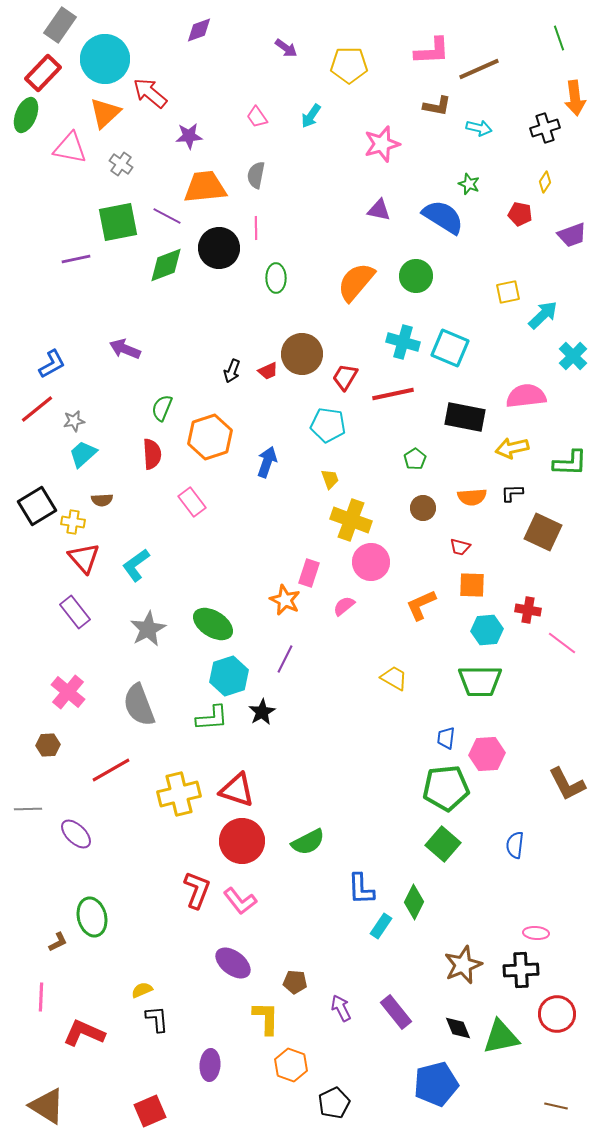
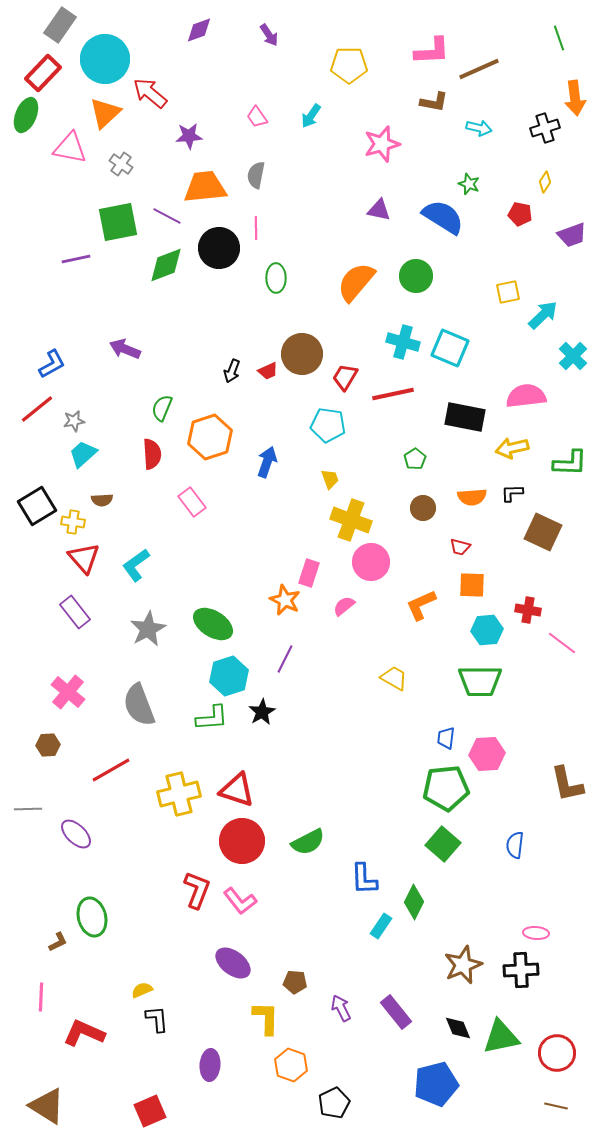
purple arrow at (286, 48): moved 17 px left, 13 px up; rotated 20 degrees clockwise
brown L-shape at (437, 106): moved 3 px left, 4 px up
brown L-shape at (567, 784): rotated 15 degrees clockwise
blue L-shape at (361, 889): moved 3 px right, 10 px up
red circle at (557, 1014): moved 39 px down
